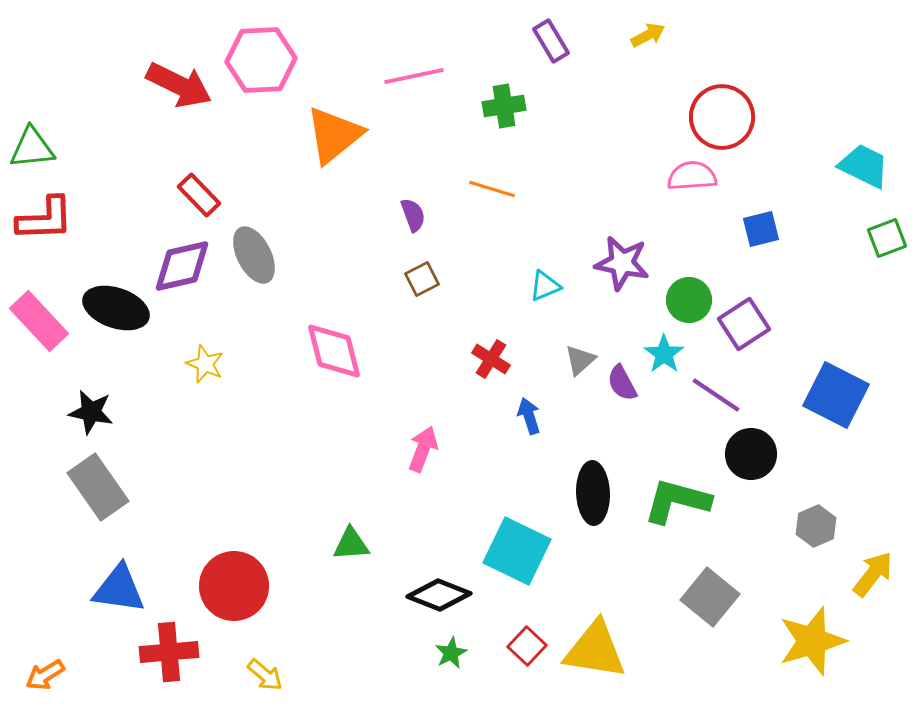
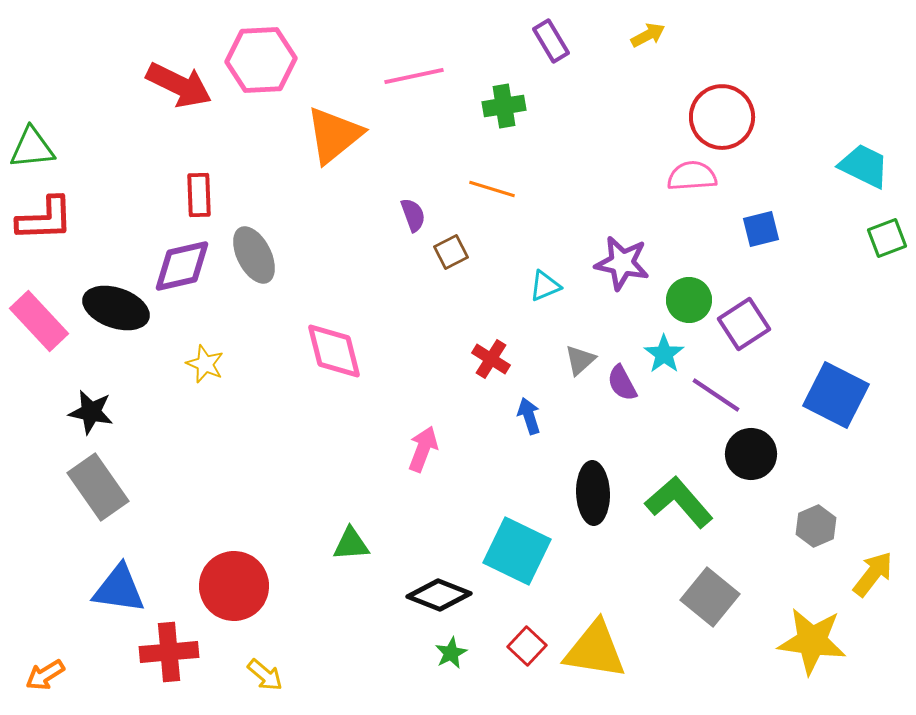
red rectangle at (199, 195): rotated 42 degrees clockwise
brown square at (422, 279): moved 29 px right, 27 px up
green L-shape at (677, 501): moved 2 px right, 1 px down; rotated 34 degrees clockwise
yellow star at (812, 641): rotated 24 degrees clockwise
